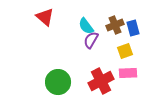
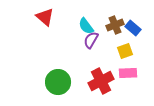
blue rectangle: rotated 35 degrees counterclockwise
